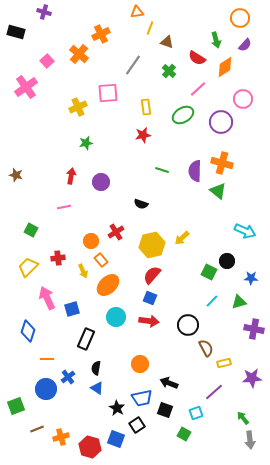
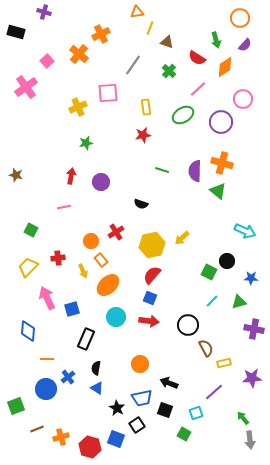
blue diamond at (28, 331): rotated 15 degrees counterclockwise
